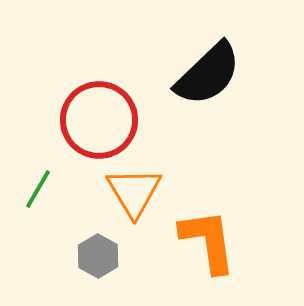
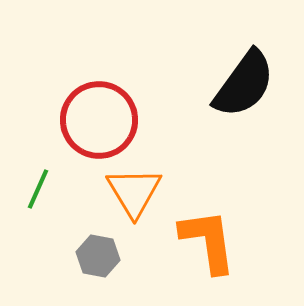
black semicircle: moved 36 px right, 10 px down; rotated 10 degrees counterclockwise
green line: rotated 6 degrees counterclockwise
gray hexagon: rotated 18 degrees counterclockwise
